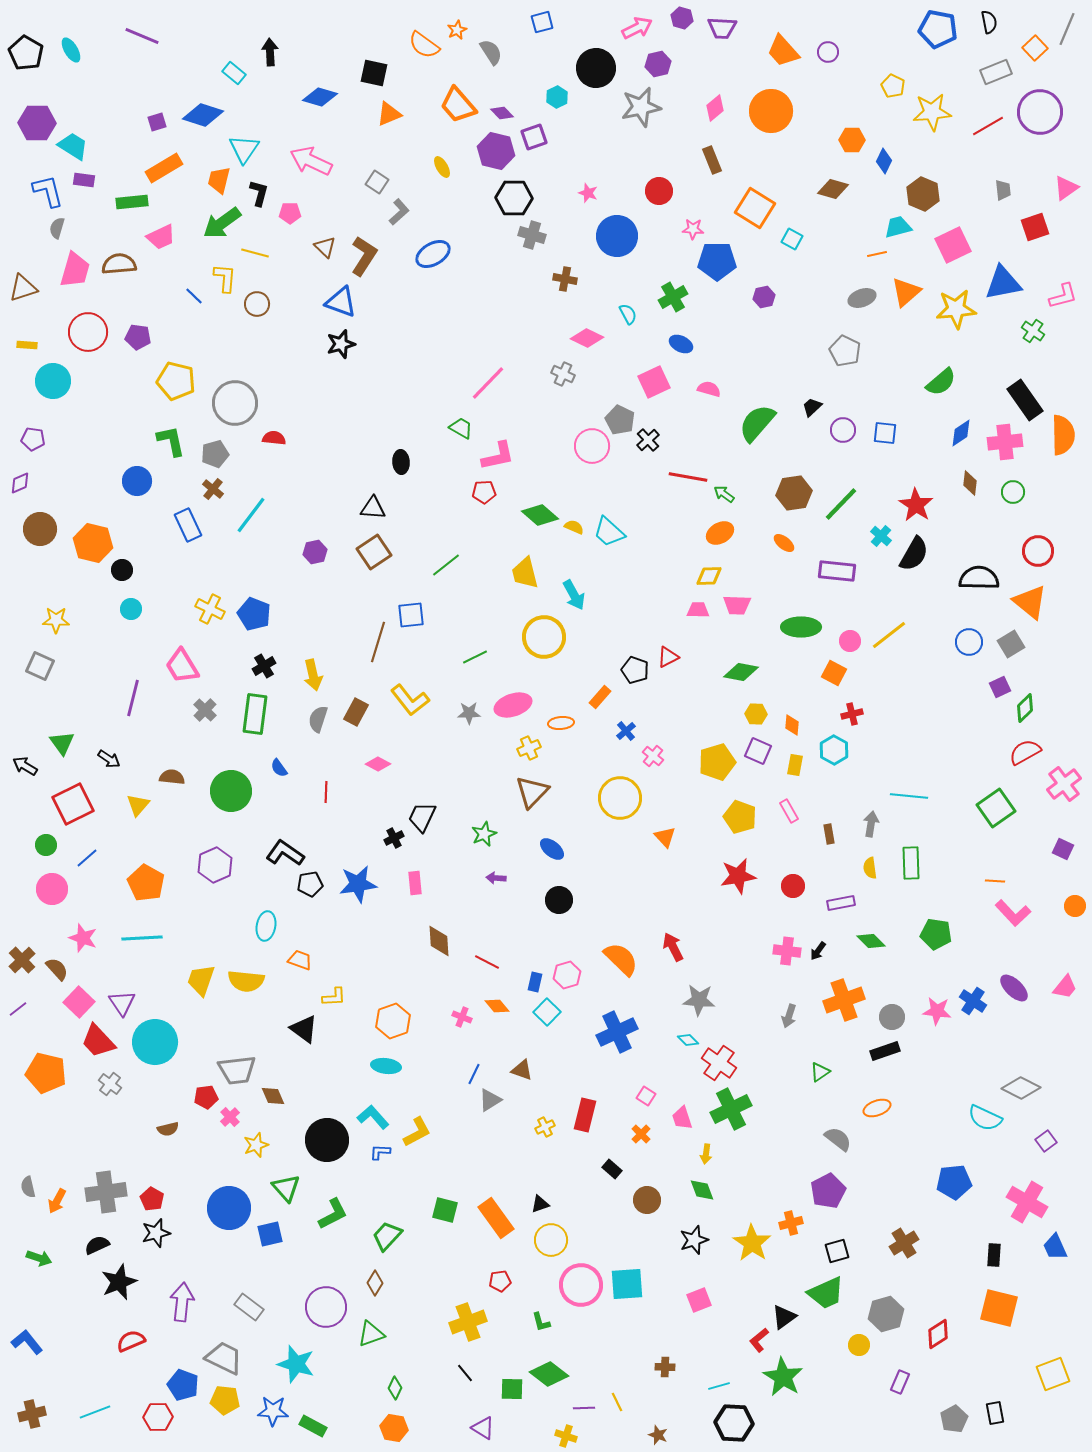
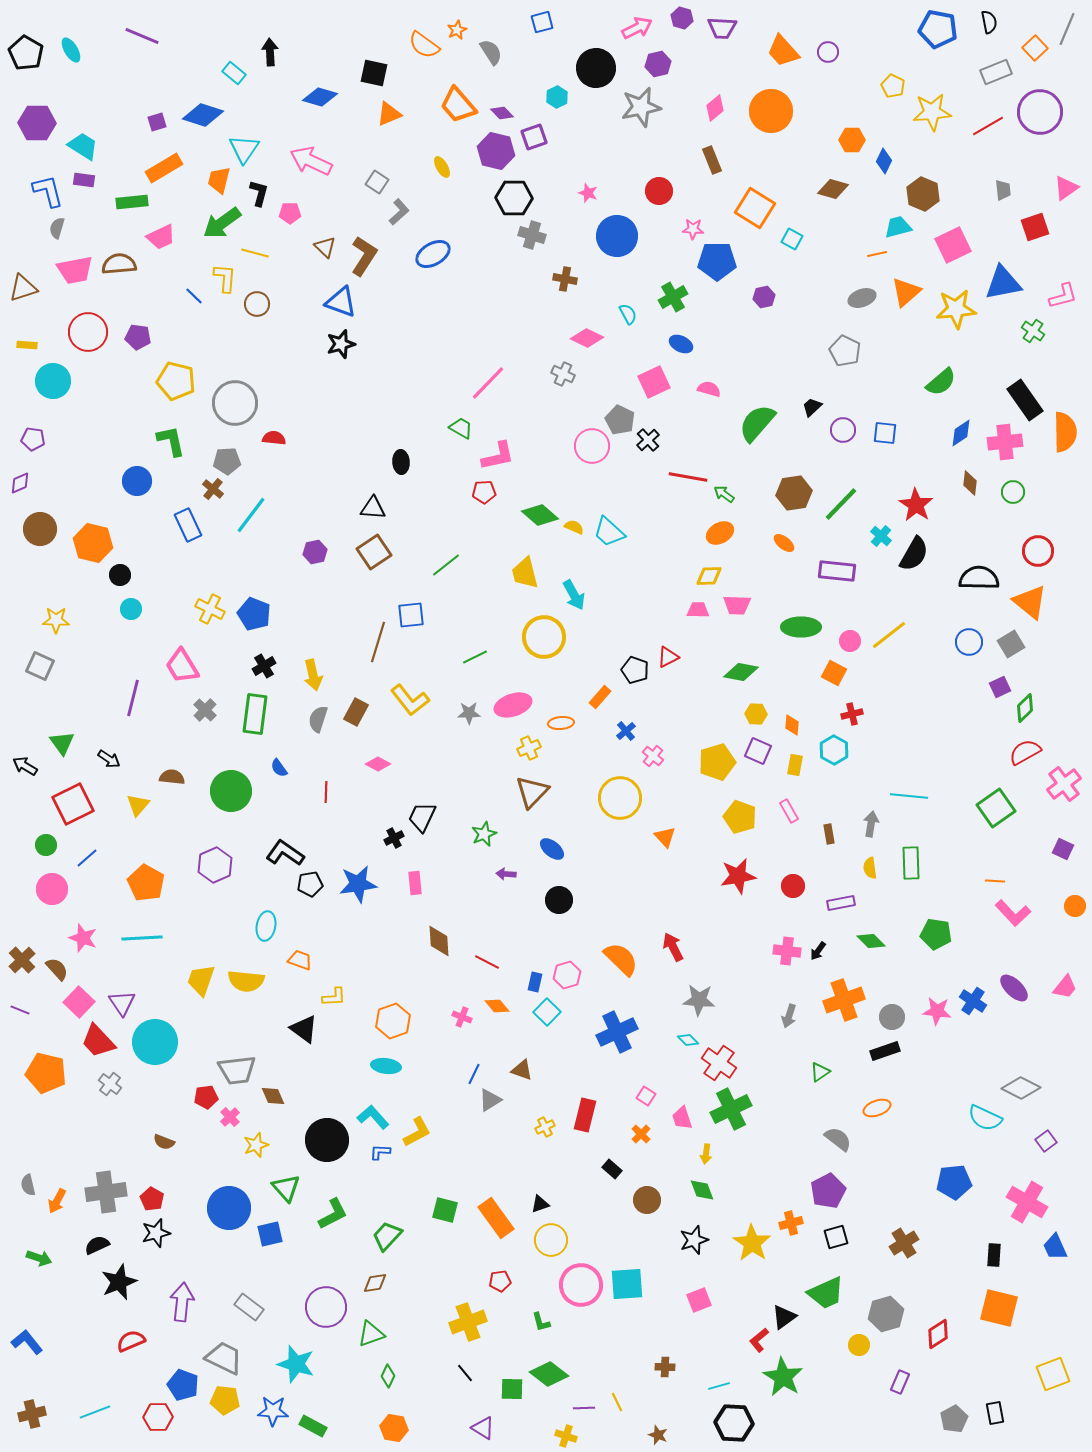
cyan trapezoid at (73, 146): moved 10 px right
pink trapezoid at (75, 270): rotated 63 degrees clockwise
orange semicircle at (1063, 435): moved 2 px right, 3 px up
gray pentagon at (215, 454): moved 12 px right, 7 px down; rotated 12 degrees clockwise
black circle at (122, 570): moved 2 px left, 5 px down
purple arrow at (496, 878): moved 10 px right, 4 px up
purple line at (18, 1009): moved 2 px right, 1 px down; rotated 60 degrees clockwise
brown semicircle at (168, 1129): moved 4 px left, 13 px down; rotated 35 degrees clockwise
gray semicircle at (28, 1187): moved 2 px up
black square at (837, 1251): moved 1 px left, 14 px up
brown diamond at (375, 1283): rotated 50 degrees clockwise
green diamond at (395, 1388): moved 7 px left, 12 px up
